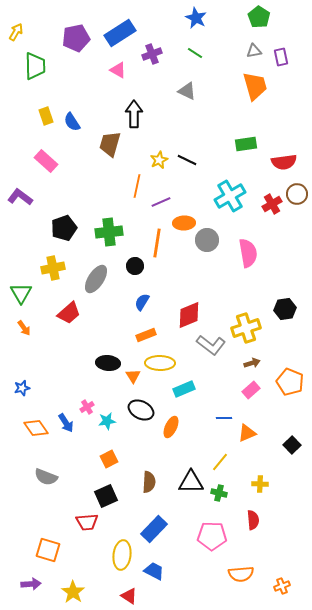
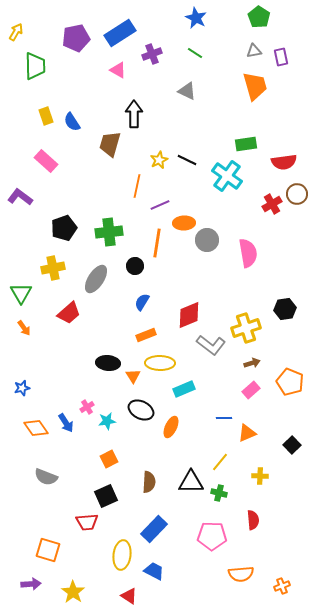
cyan cross at (230, 196): moved 3 px left, 20 px up; rotated 24 degrees counterclockwise
purple line at (161, 202): moved 1 px left, 3 px down
yellow cross at (260, 484): moved 8 px up
